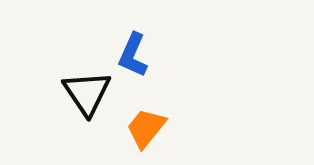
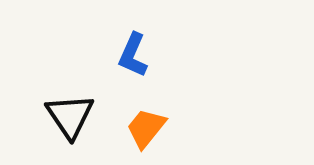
black triangle: moved 17 px left, 23 px down
